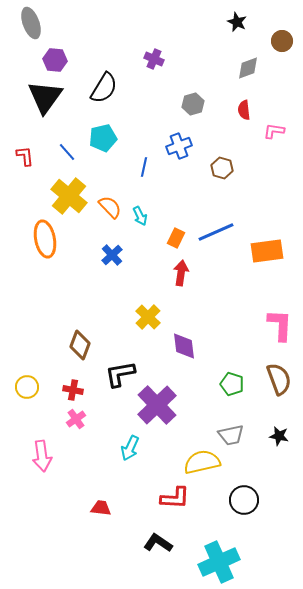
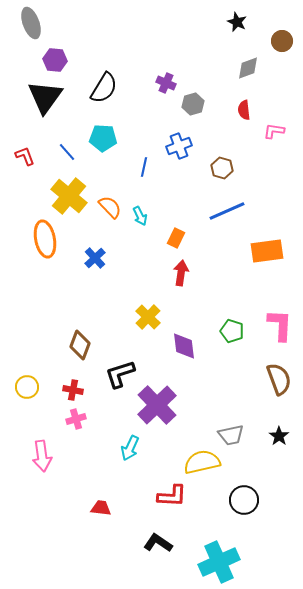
purple cross at (154, 59): moved 12 px right, 24 px down
cyan pentagon at (103, 138): rotated 16 degrees clockwise
red L-shape at (25, 156): rotated 15 degrees counterclockwise
blue line at (216, 232): moved 11 px right, 21 px up
blue cross at (112, 255): moved 17 px left, 3 px down
black L-shape at (120, 374): rotated 8 degrees counterclockwise
green pentagon at (232, 384): moved 53 px up
pink cross at (76, 419): rotated 18 degrees clockwise
black star at (279, 436): rotated 24 degrees clockwise
red L-shape at (175, 498): moved 3 px left, 2 px up
